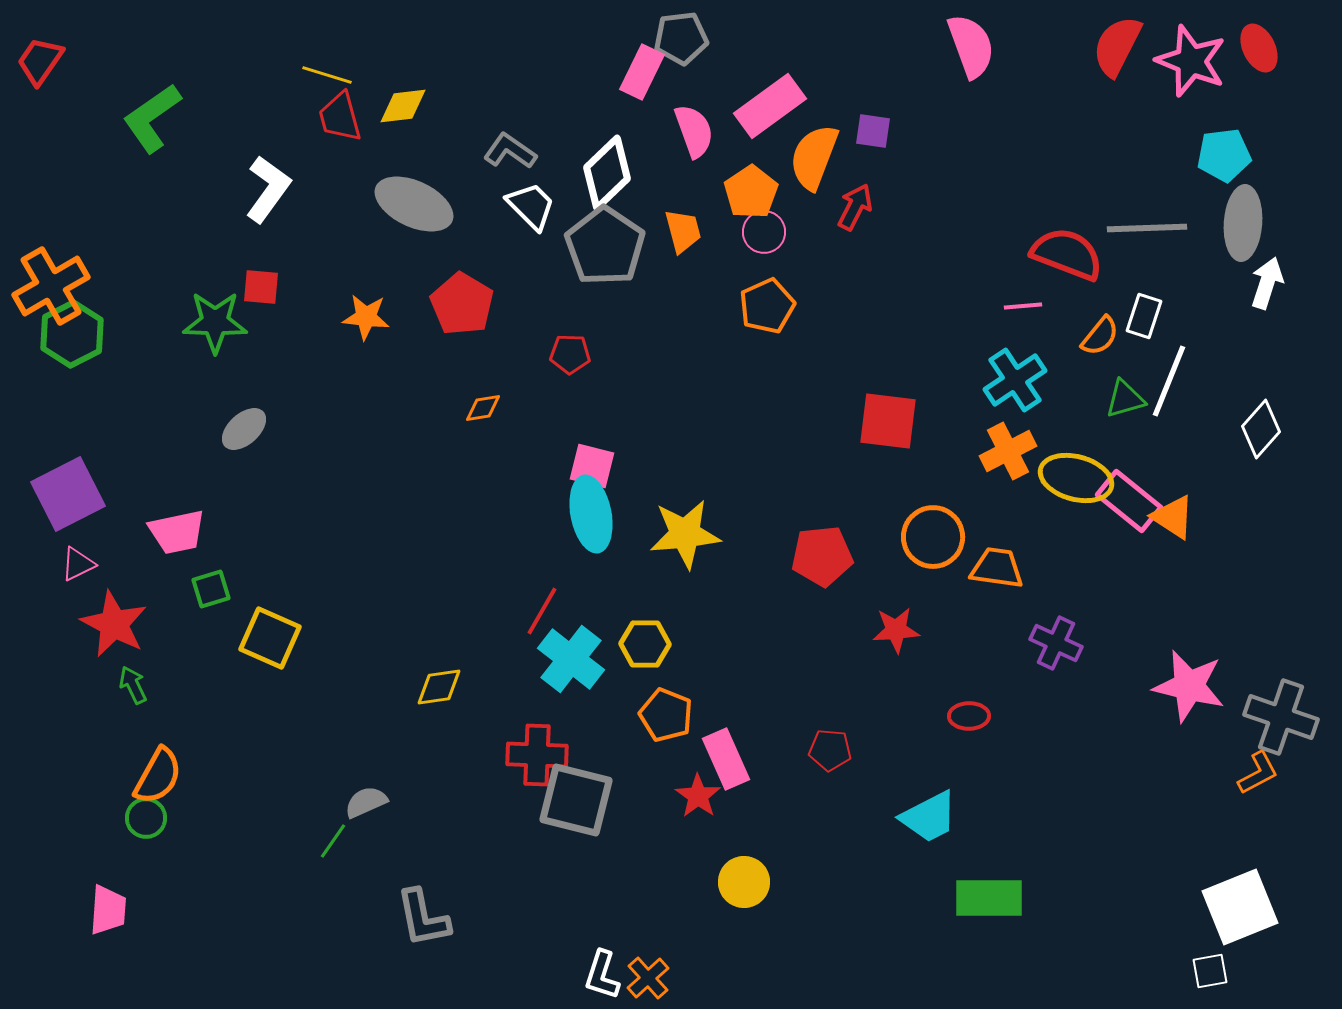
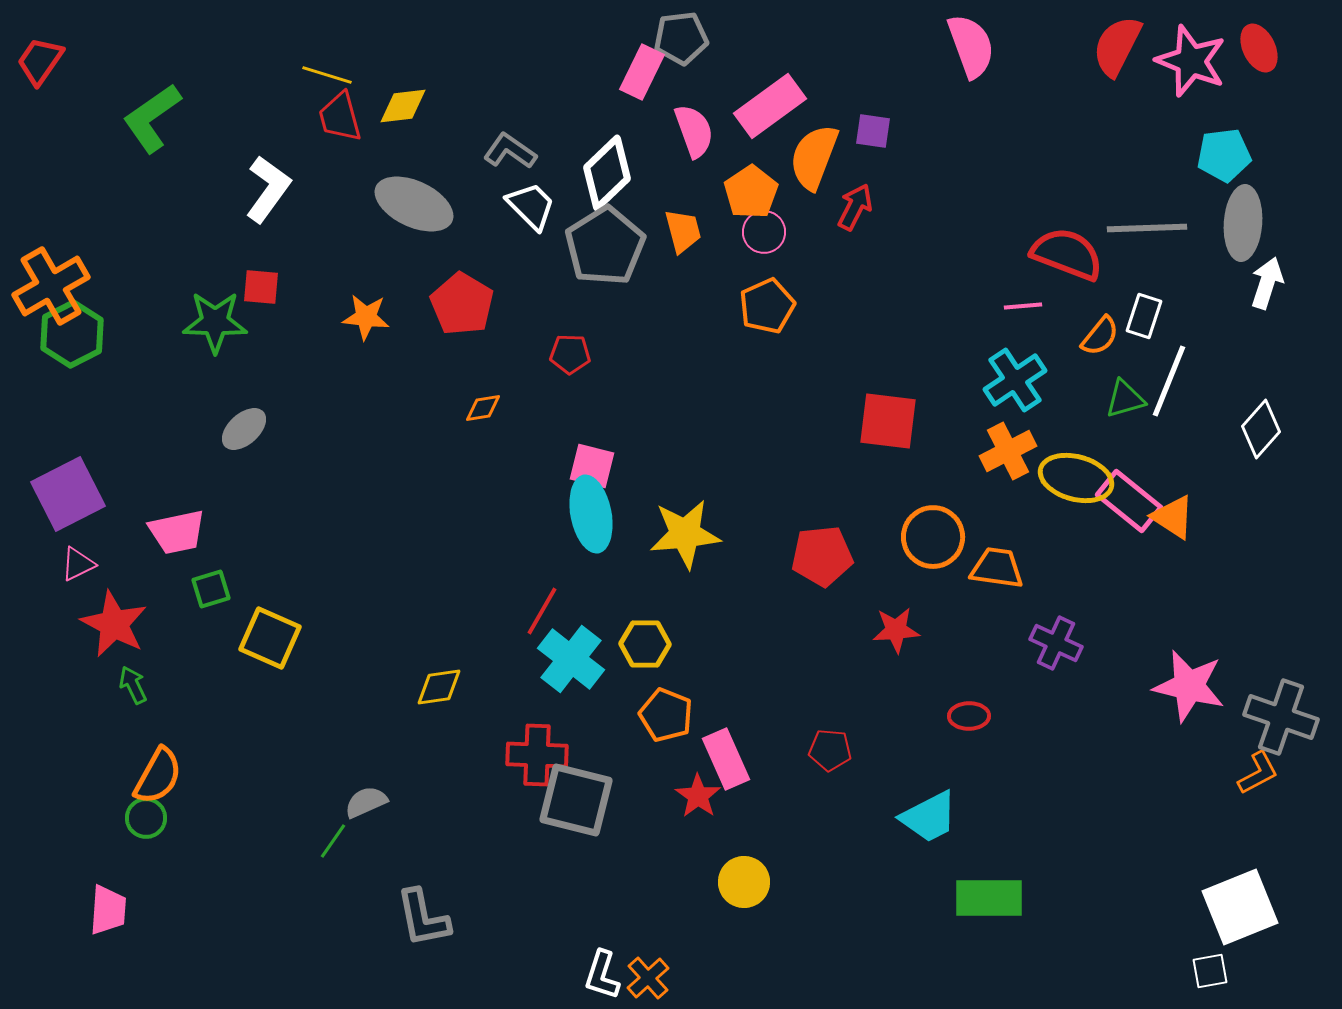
gray pentagon at (605, 246): rotated 6 degrees clockwise
